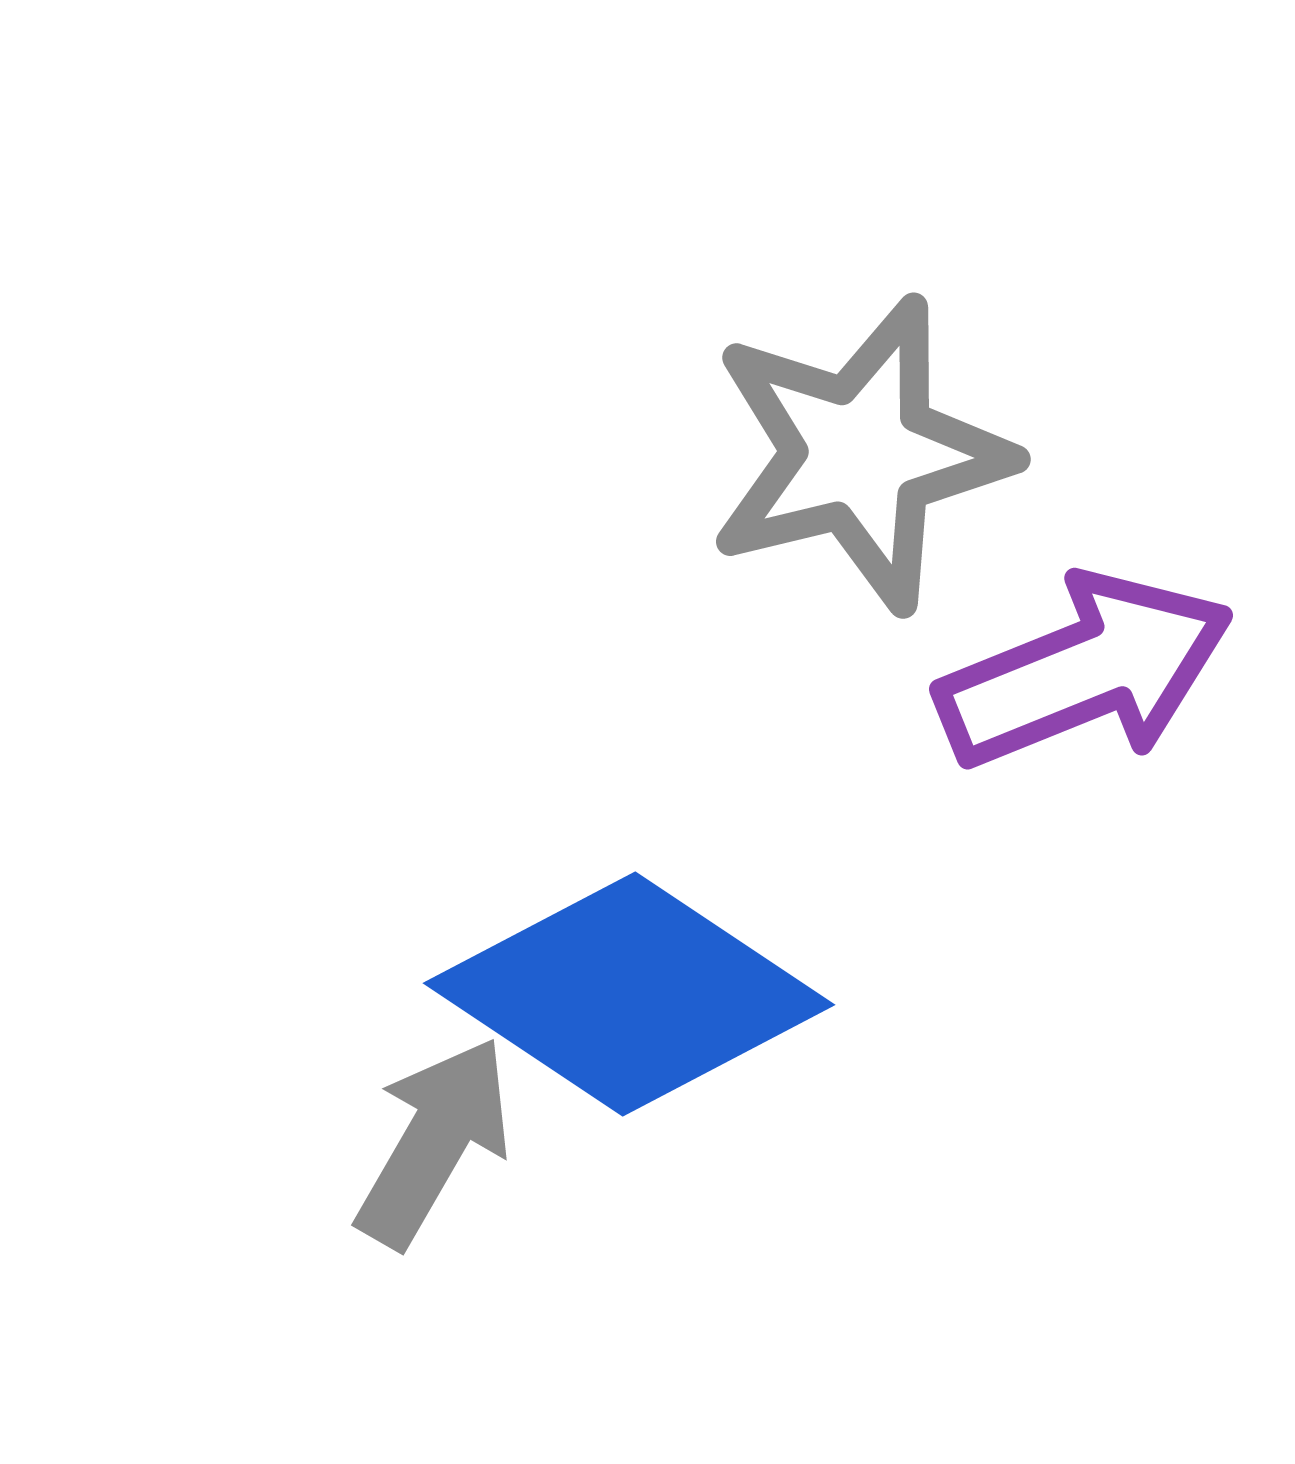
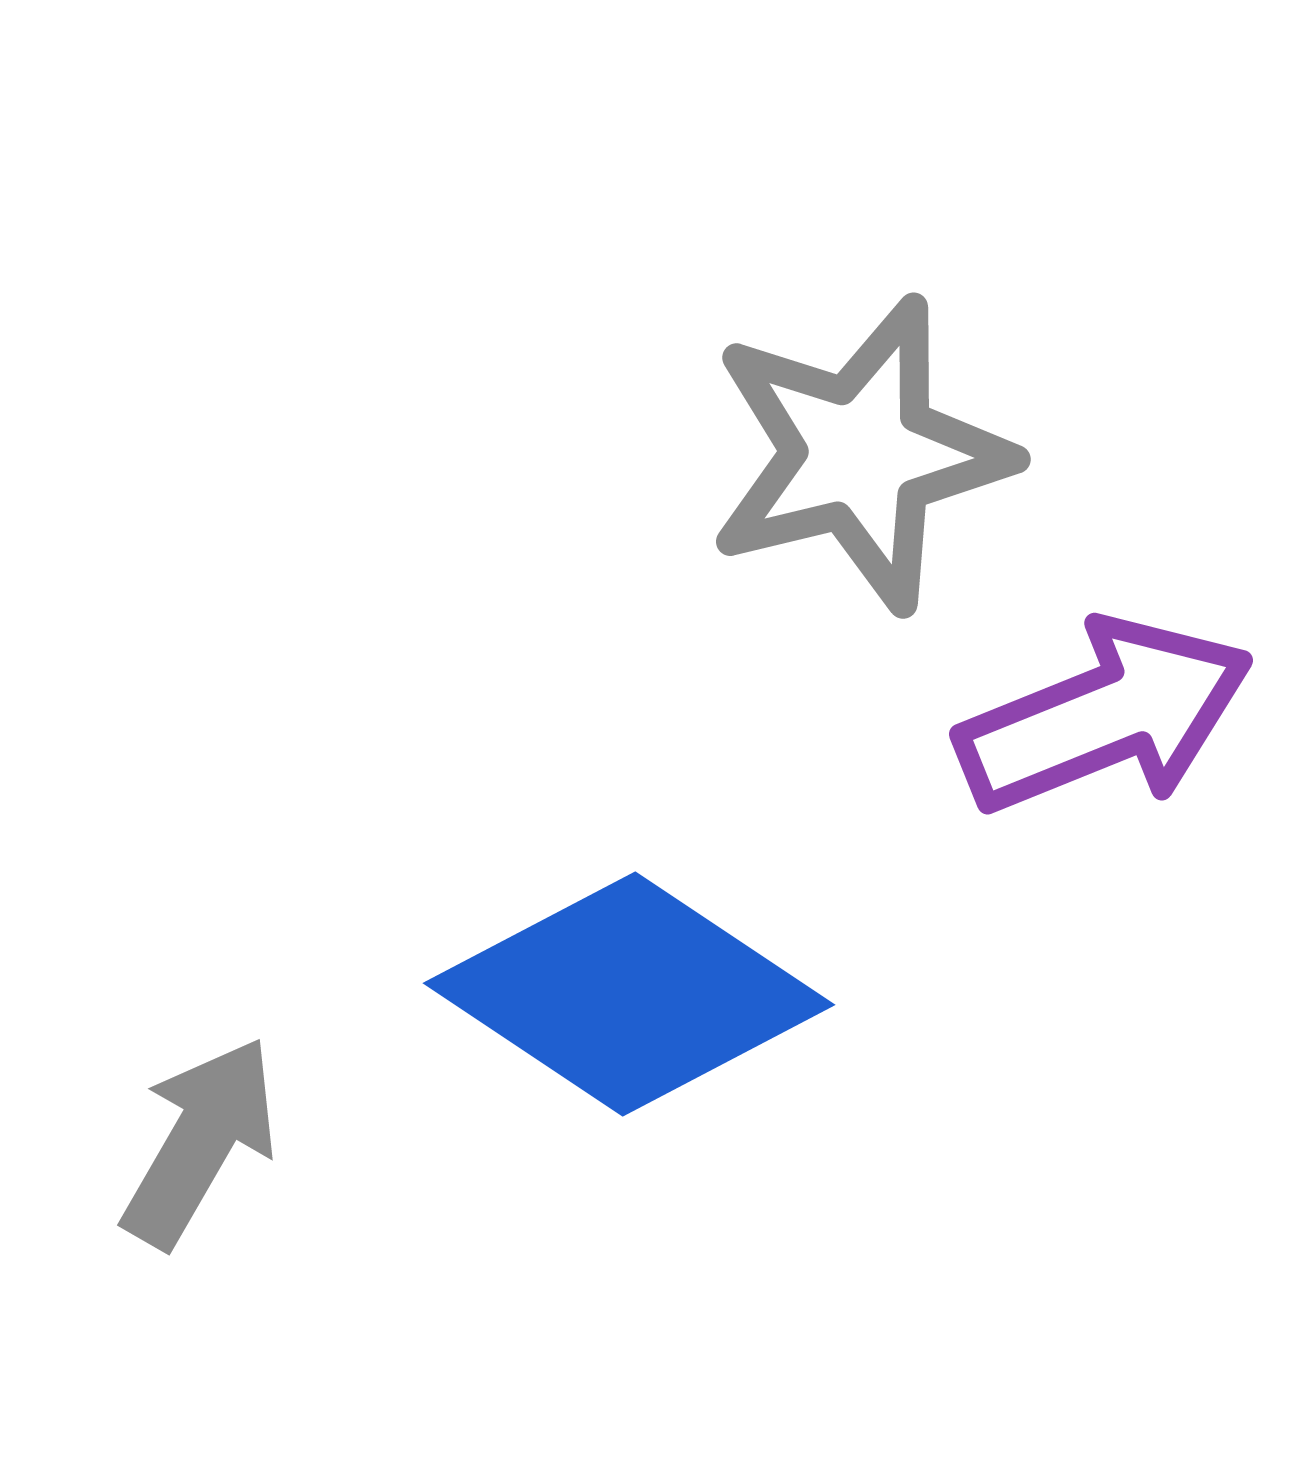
purple arrow: moved 20 px right, 45 px down
gray arrow: moved 234 px left
